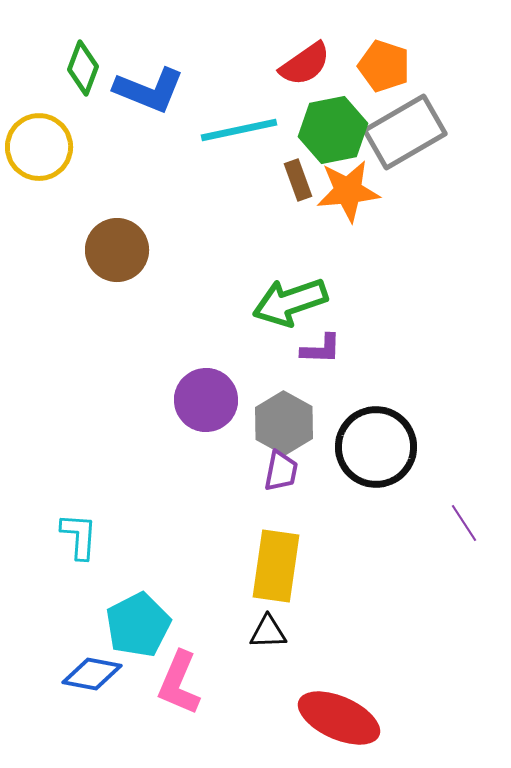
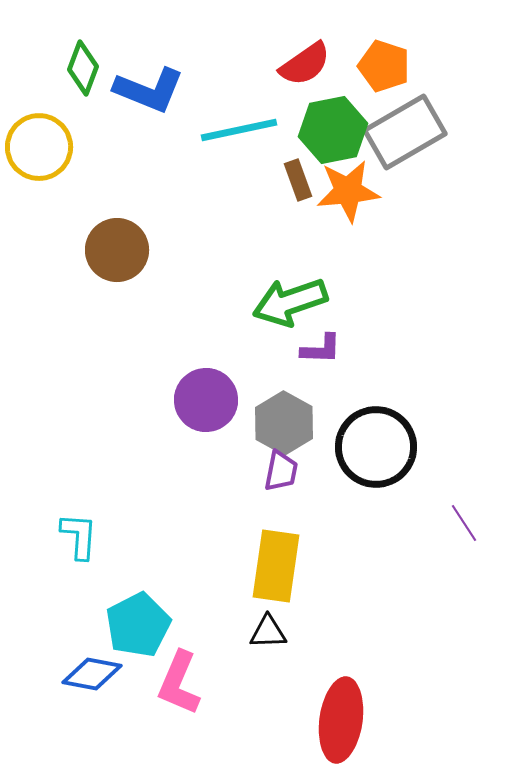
red ellipse: moved 2 px right, 2 px down; rotated 74 degrees clockwise
